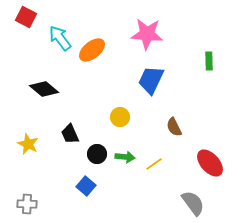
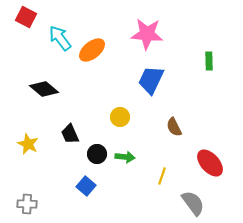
yellow line: moved 8 px right, 12 px down; rotated 36 degrees counterclockwise
